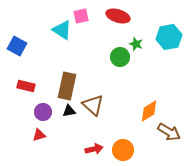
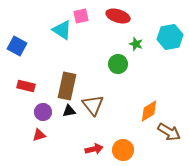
cyan hexagon: moved 1 px right
green circle: moved 2 px left, 7 px down
brown triangle: rotated 10 degrees clockwise
